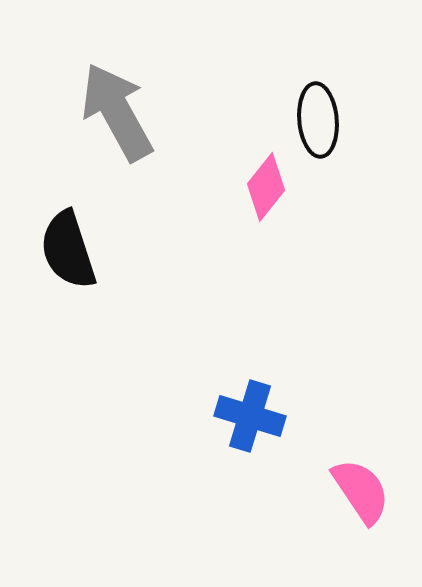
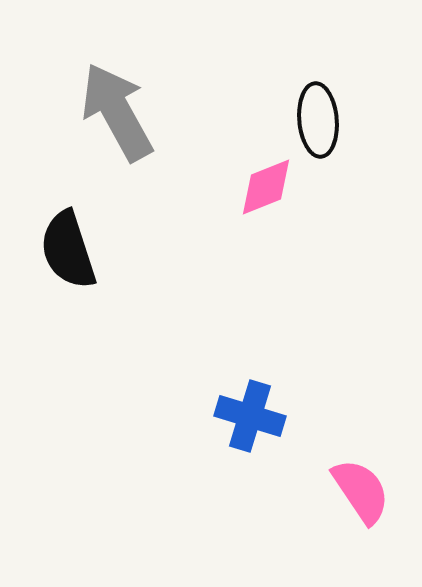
pink diamond: rotated 30 degrees clockwise
